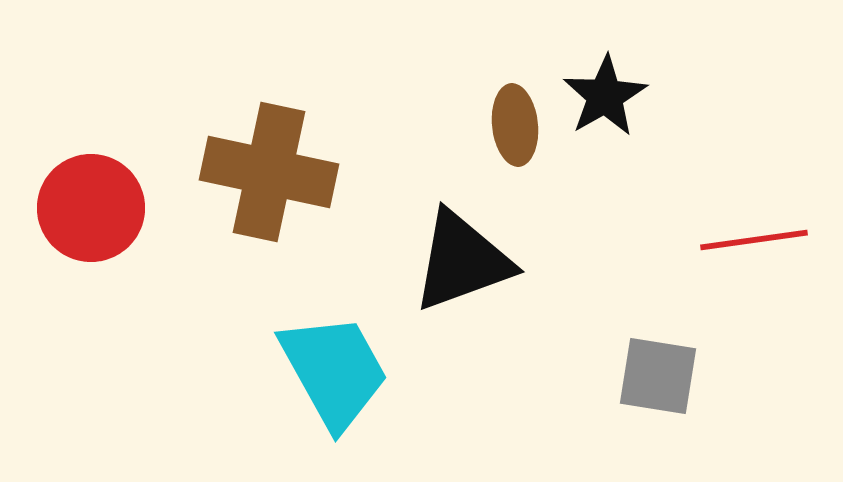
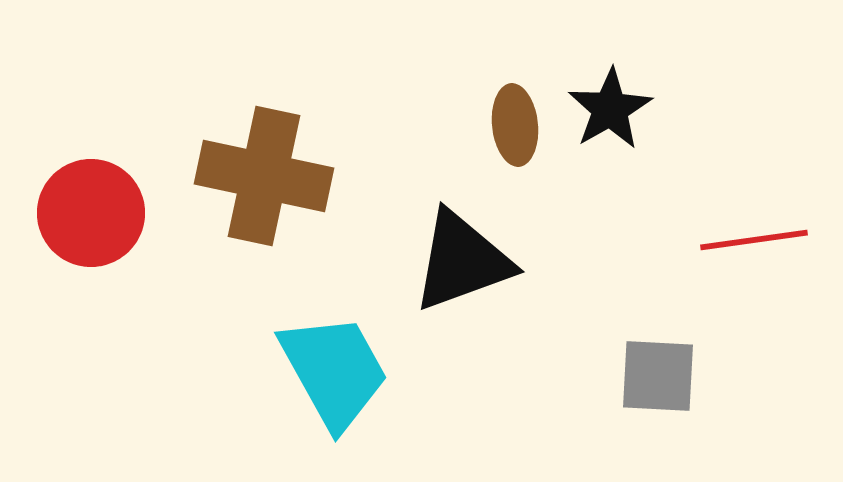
black star: moved 5 px right, 13 px down
brown cross: moved 5 px left, 4 px down
red circle: moved 5 px down
gray square: rotated 6 degrees counterclockwise
